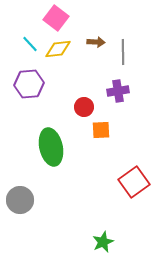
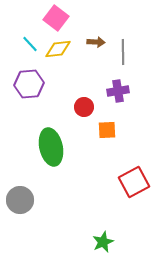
orange square: moved 6 px right
red square: rotated 8 degrees clockwise
